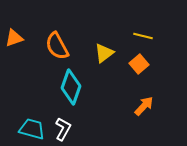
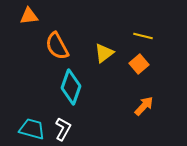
orange triangle: moved 15 px right, 22 px up; rotated 12 degrees clockwise
